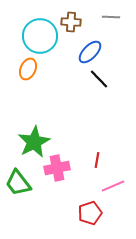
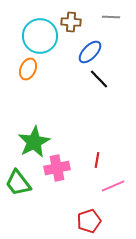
red pentagon: moved 1 px left, 8 px down
